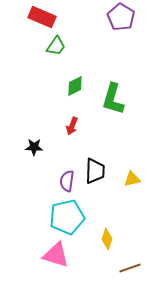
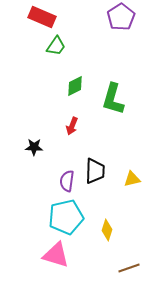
purple pentagon: rotated 8 degrees clockwise
cyan pentagon: moved 1 px left
yellow diamond: moved 9 px up
brown line: moved 1 px left
